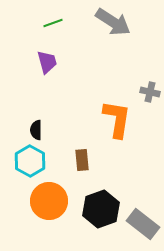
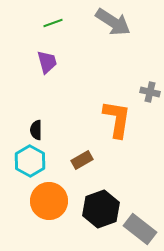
brown rectangle: rotated 65 degrees clockwise
gray rectangle: moved 3 px left, 5 px down
